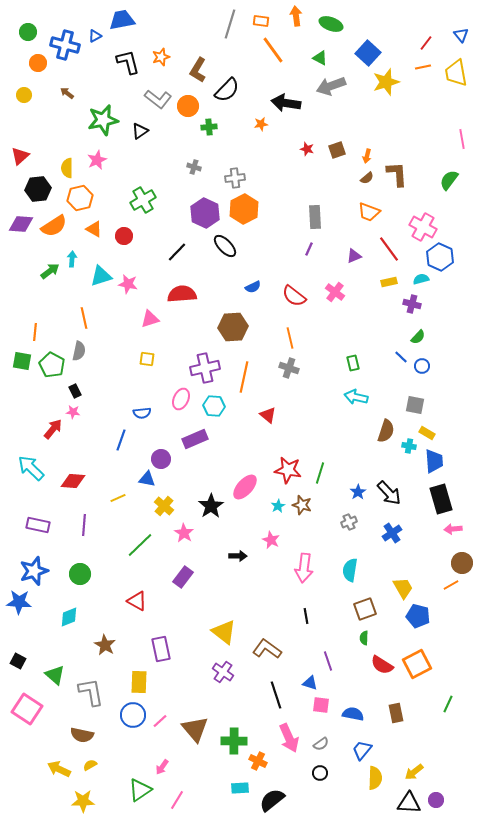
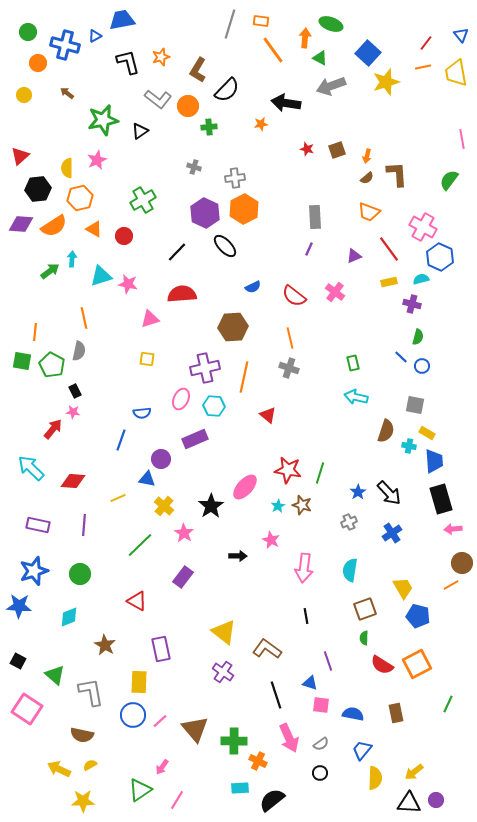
orange arrow at (296, 16): moved 9 px right, 22 px down; rotated 12 degrees clockwise
green semicircle at (418, 337): rotated 28 degrees counterclockwise
blue star at (19, 602): moved 4 px down
